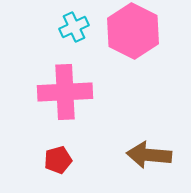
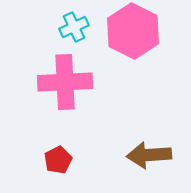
pink cross: moved 10 px up
brown arrow: rotated 9 degrees counterclockwise
red pentagon: rotated 12 degrees counterclockwise
